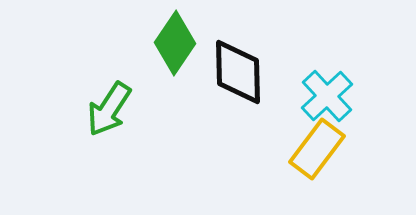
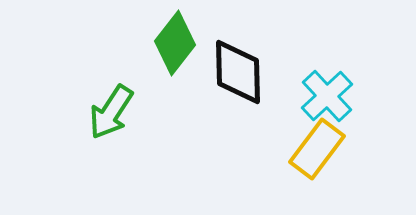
green diamond: rotated 4 degrees clockwise
green arrow: moved 2 px right, 3 px down
